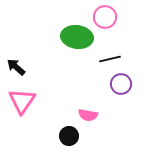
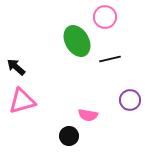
green ellipse: moved 4 px down; rotated 52 degrees clockwise
purple circle: moved 9 px right, 16 px down
pink triangle: rotated 40 degrees clockwise
